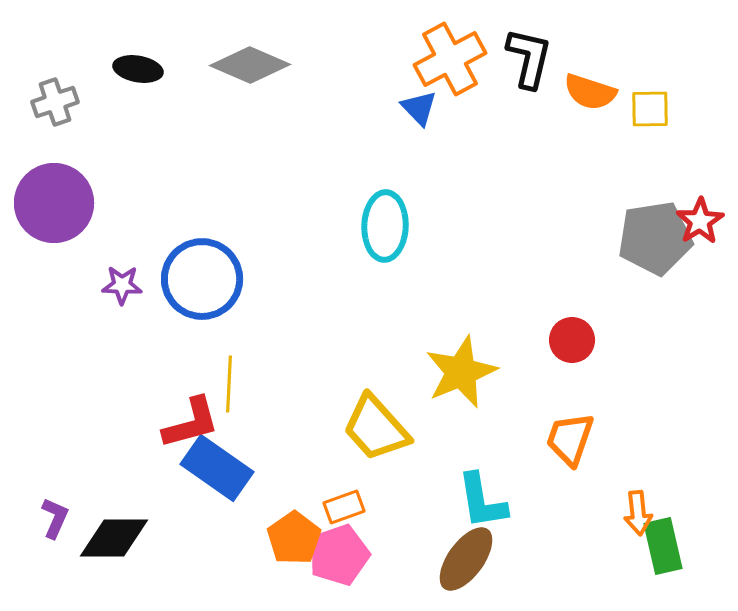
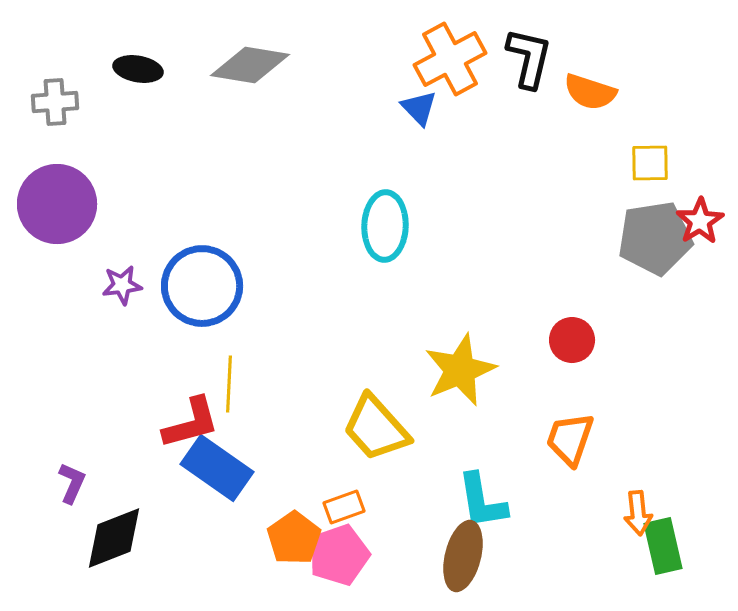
gray diamond: rotated 14 degrees counterclockwise
gray cross: rotated 15 degrees clockwise
yellow square: moved 54 px down
purple circle: moved 3 px right, 1 px down
blue circle: moved 7 px down
purple star: rotated 9 degrees counterclockwise
yellow star: moved 1 px left, 2 px up
purple L-shape: moved 17 px right, 35 px up
black diamond: rotated 22 degrees counterclockwise
brown ellipse: moved 3 px left, 3 px up; rotated 22 degrees counterclockwise
